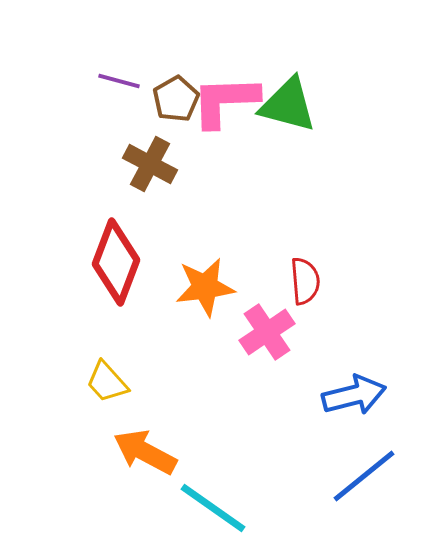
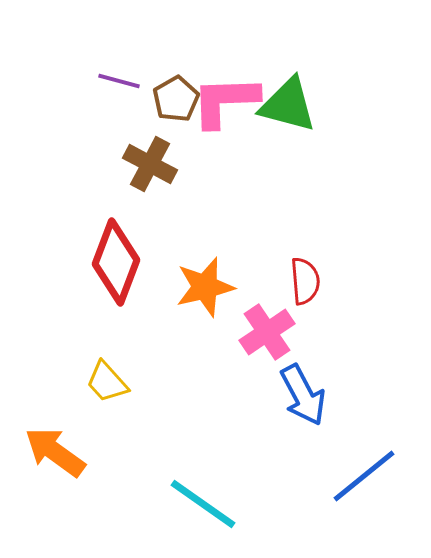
orange star: rotated 6 degrees counterclockwise
blue arrow: moved 51 px left; rotated 76 degrees clockwise
orange arrow: moved 90 px left; rotated 8 degrees clockwise
cyan line: moved 10 px left, 4 px up
